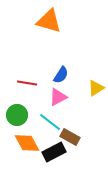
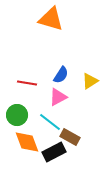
orange triangle: moved 2 px right, 2 px up
yellow triangle: moved 6 px left, 7 px up
orange diamond: moved 1 px up; rotated 8 degrees clockwise
